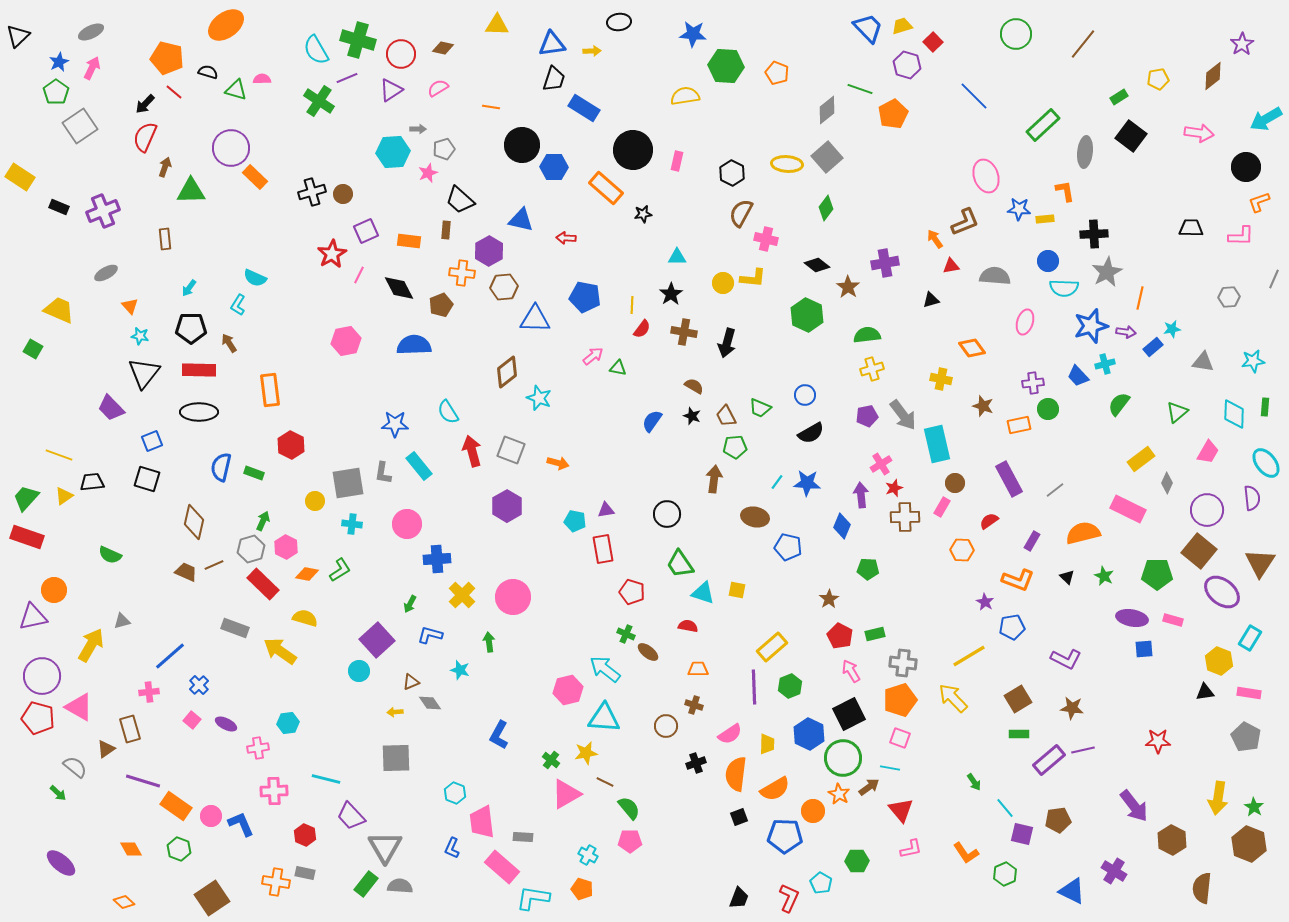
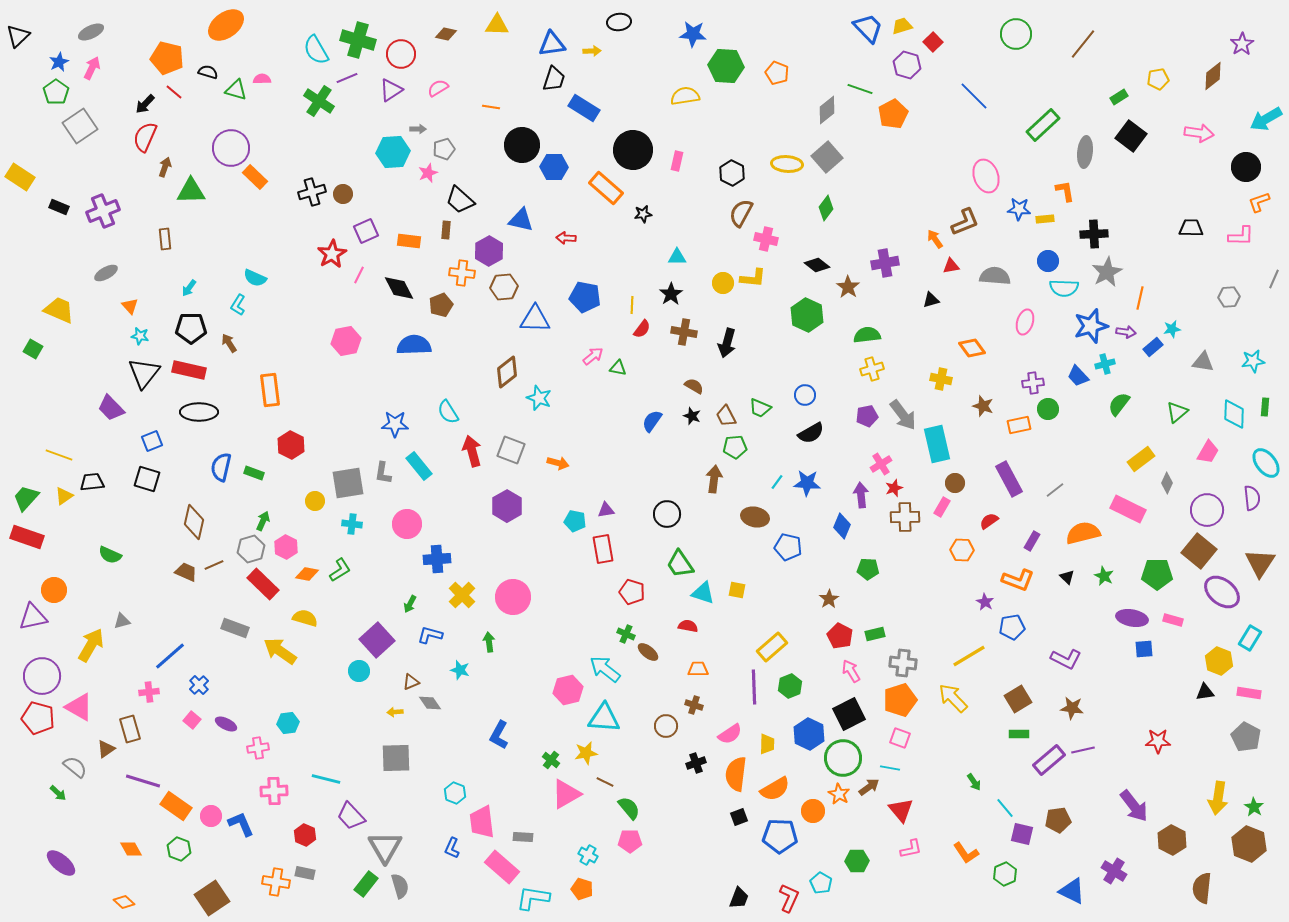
brown diamond at (443, 48): moved 3 px right, 14 px up
red rectangle at (199, 370): moved 10 px left; rotated 12 degrees clockwise
blue pentagon at (785, 836): moved 5 px left
gray semicircle at (400, 886): rotated 70 degrees clockwise
